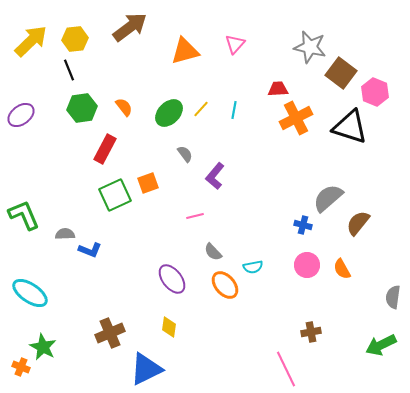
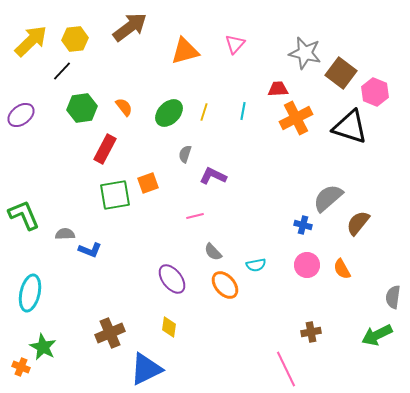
gray star at (310, 47): moved 5 px left, 6 px down
black line at (69, 70): moved 7 px left, 1 px down; rotated 65 degrees clockwise
yellow line at (201, 109): moved 3 px right, 3 px down; rotated 24 degrees counterclockwise
cyan line at (234, 110): moved 9 px right, 1 px down
gray semicircle at (185, 154): rotated 126 degrees counterclockwise
purple L-shape at (215, 176): moved 2 px left; rotated 76 degrees clockwise
green square at (115, 195): rotated 16 degrees clockwise
cyan semicircle at (253, 267): moved 3 px right, 2 px up
cyan ellipse at (30, 293): rotated 69 degrees clockwise
green arrow at (381, 345): moved 4 px left, 10 px up
